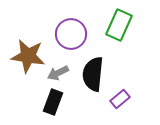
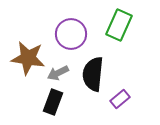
brown star: moved 2 px down
